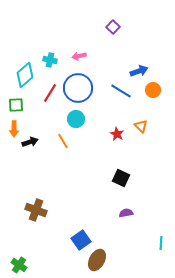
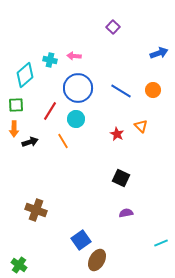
pink arrow: moved 5 px left; rotated 16 degrees clockwise
blue arrow: moved 20 px right, 18 px up
red line: moved 18 px down
cyan line: rotated 64 degrees clockwise
